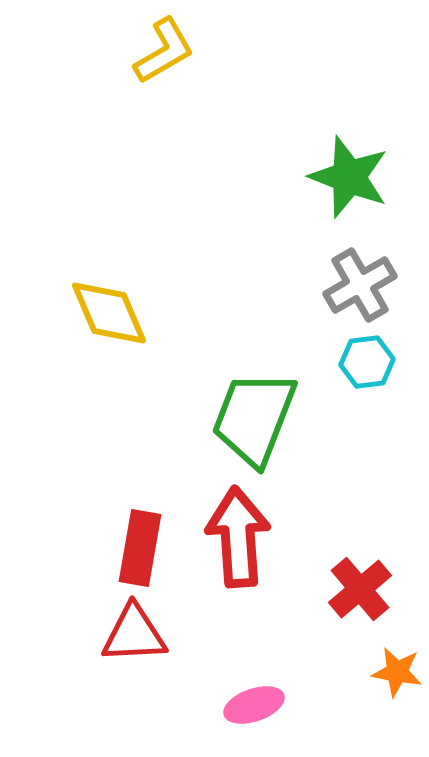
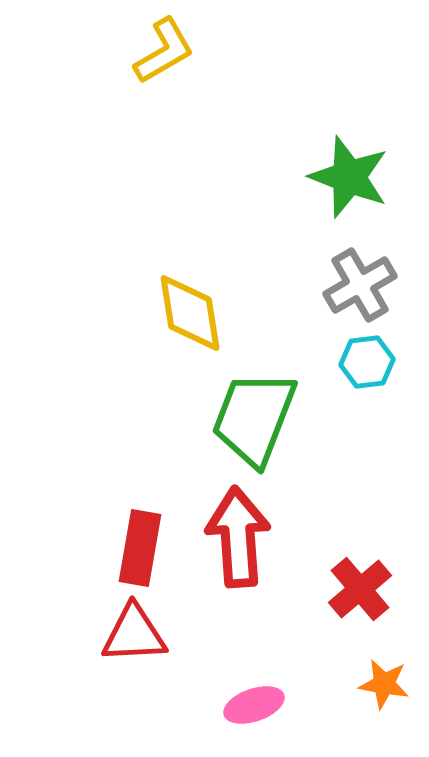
yellow diamond: moved 81 px right; rotated 14 degrees clockwise
orange star: moved 13 px left, 12 px down
